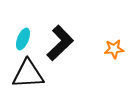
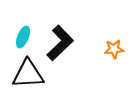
cyan ellipse: moved 2 px up
